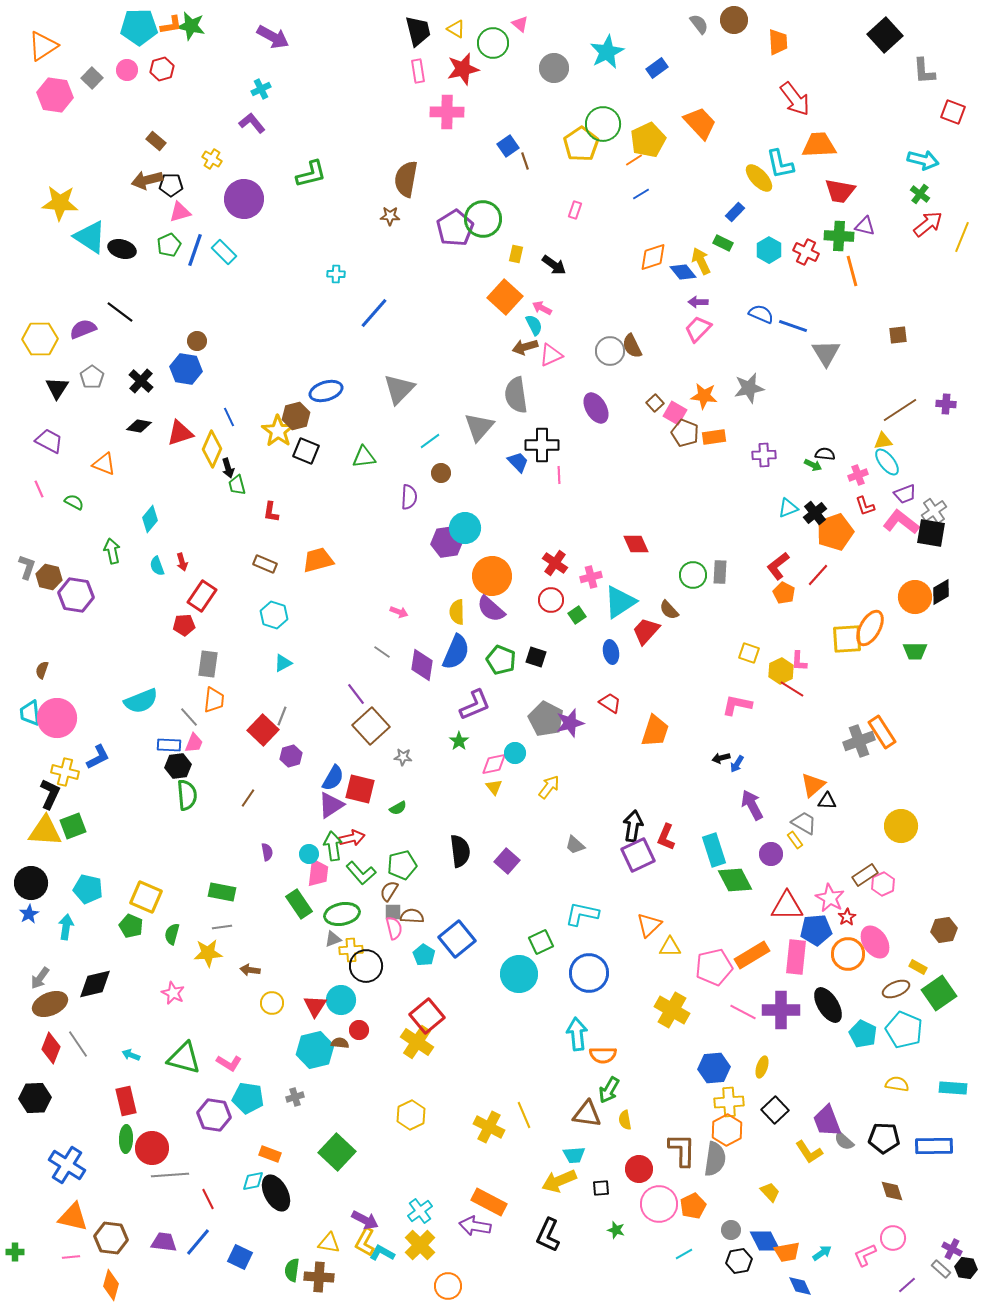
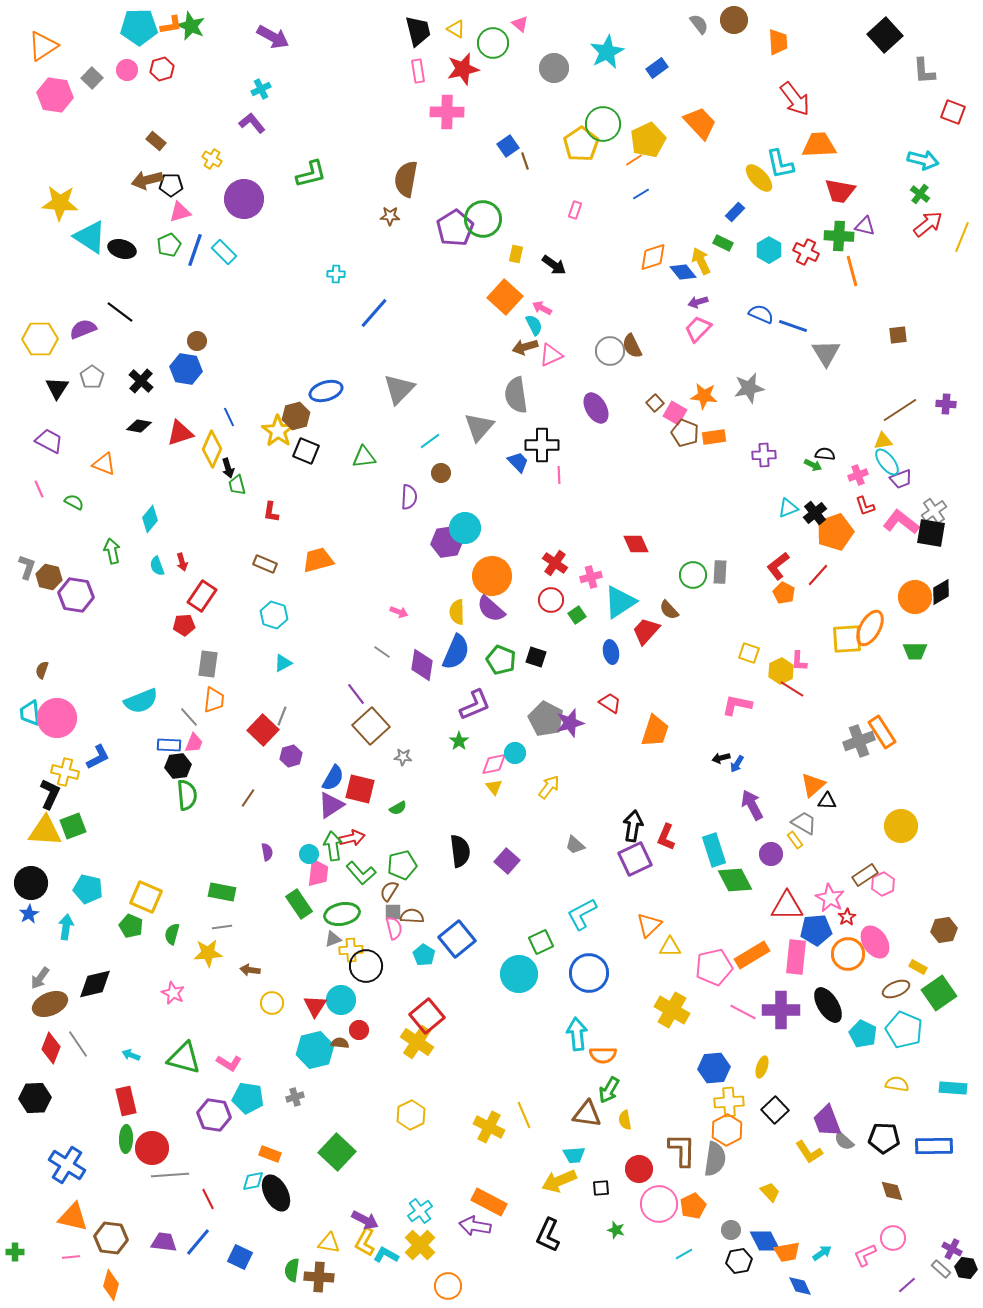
green star at (191, 26): rotated 12 degrees clockwise
purple arrow at (698, 302): rotated 18 degrees counterclockwise
purple trapezoid at (905, 494): moved 4 px left, 15 px up
purple square at (638, 855): moved 3 px left, 4 px down
cyan L-shape at (582, 914): rotated 40 degrees counterclockwise
cyan L-shape at (382, 1253): moved 4 px right, 2 px down
